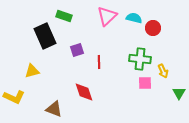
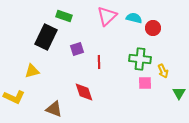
black rectangle: moved 1 px right, 1 px down; rotated 50 degrees clockwise
purple square: moved 1 px up
